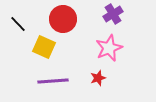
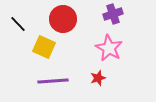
purple cross: rotated 12 degrees clockwise
pink star: rotated 20 degrees counterclockwise
